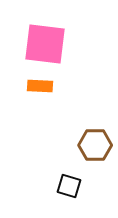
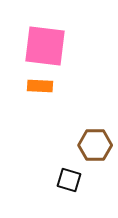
pink square: moved 2 px down
black square: moved 6 px up
